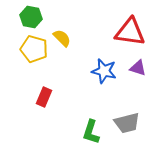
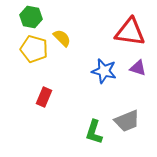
gray trapezoid: moved 2 px up; rotated 8 degrees counterclockwise
green L-shape: moved 3 px right
